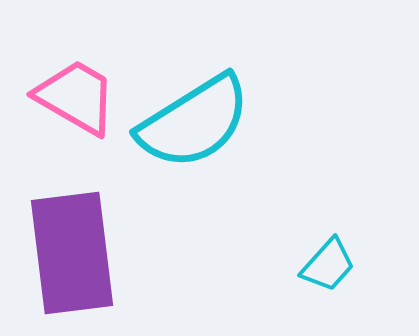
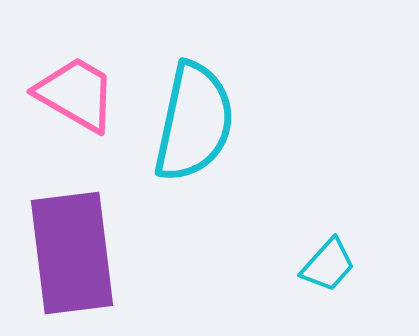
pink trapezoid: moved 3 px up
cyan semicircle: rotated 46 degrees counterclockwise
